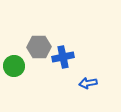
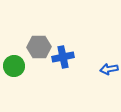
blue arrow: moved 21 px right, 14 px up
